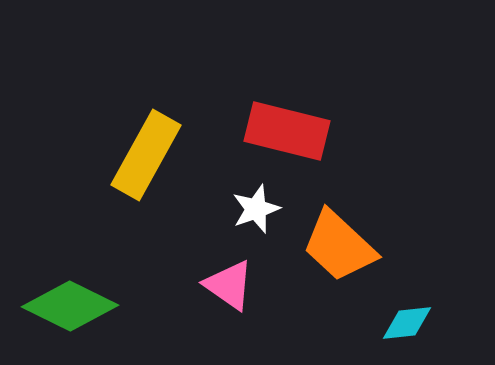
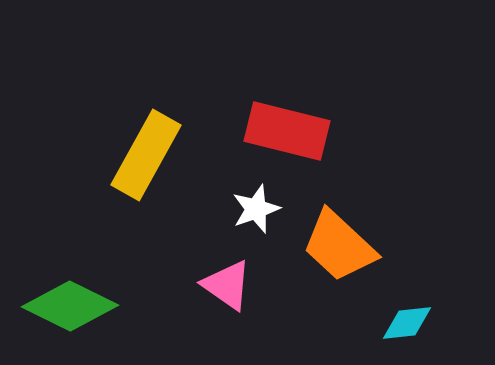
pink triangle: moved 2 px left
